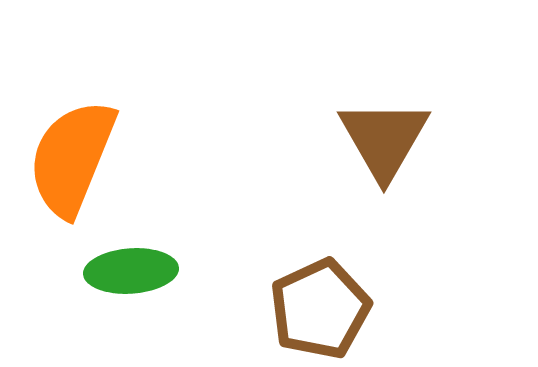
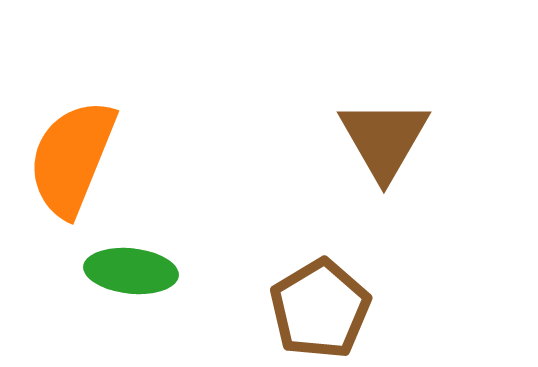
green ellipse: rotated 10 degrees clockwise
brown pentagon: rotated 6 degrees counterclockwise
